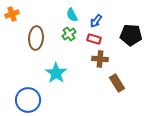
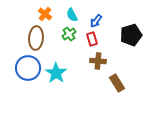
orange cross: moved 33 px right; rotated 32 degrees counterclockwise
black pentagon: rotated 20 degrees counterclockwise
red rectangle: moved 2 px left; rotated 56 degrees clockwise
brown cross: moved 2 px left, 2 px down
blue circle: moved 32 px up
